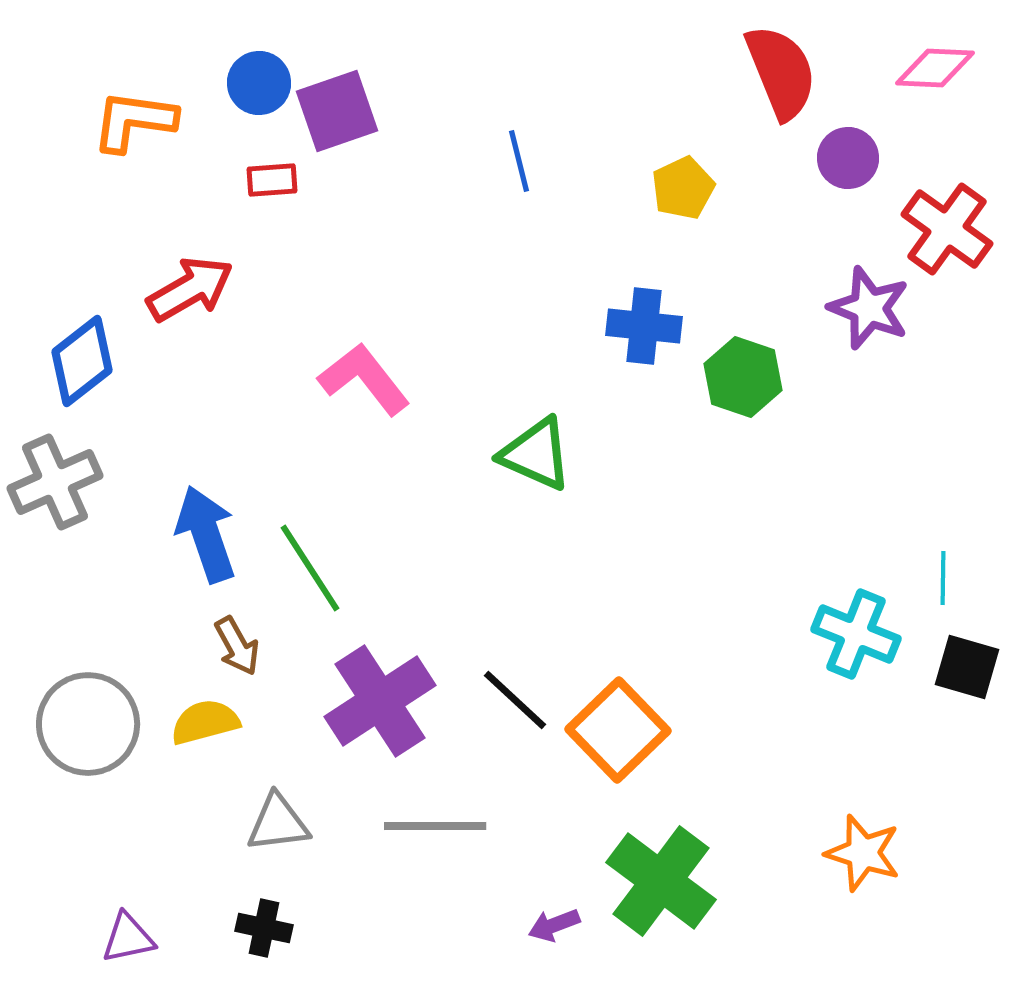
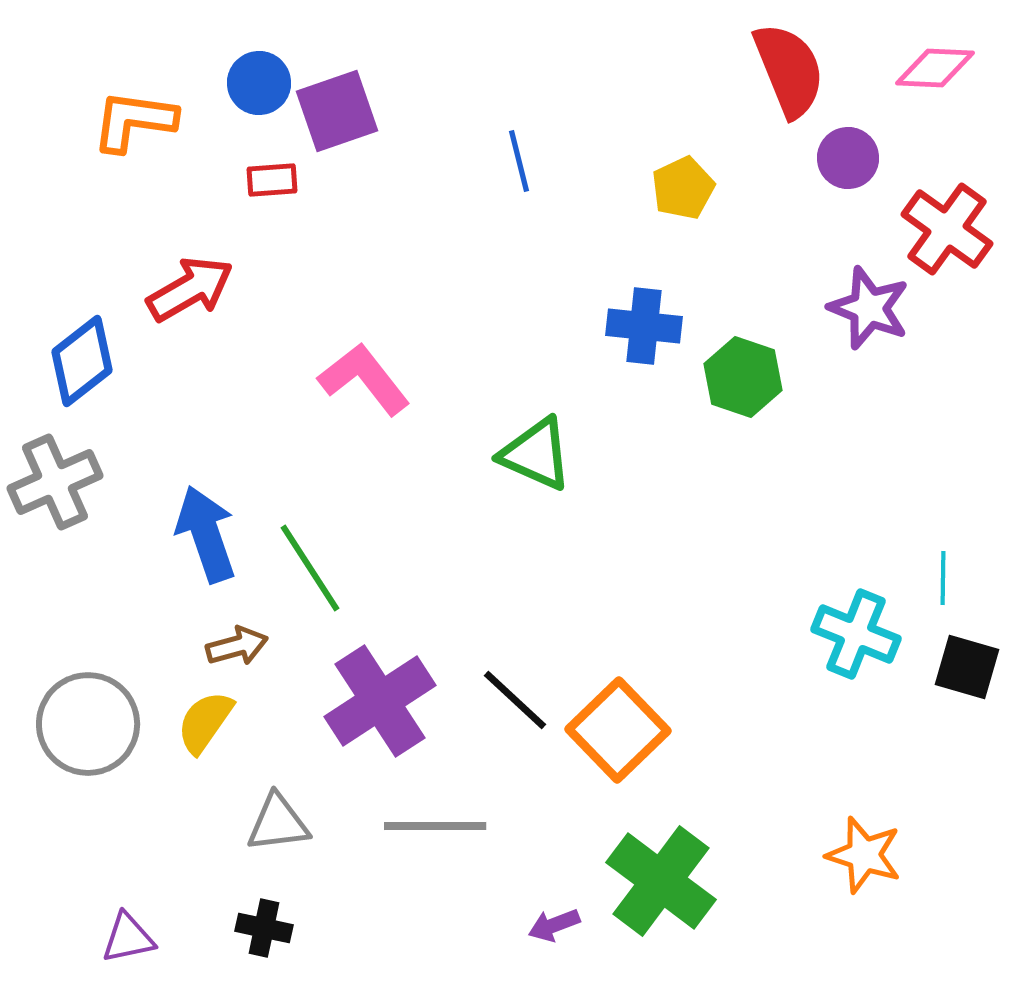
red semicircle: moved 8 px right, 2 px up
brown arrow: rotated 76 degrees counterclockwise
yellow semicircle: rotated 40 degrees counterclockwise
orange star: moved 1 px right, 2 px down
